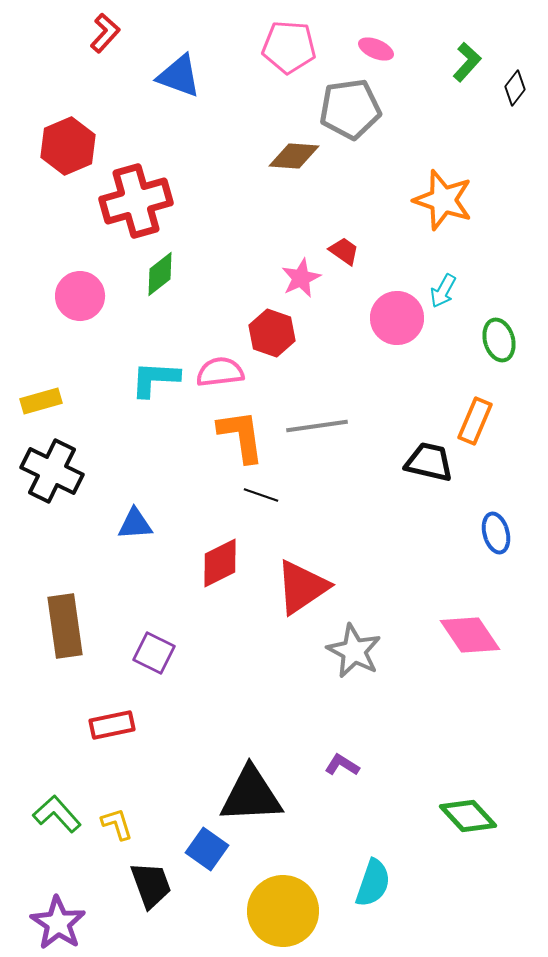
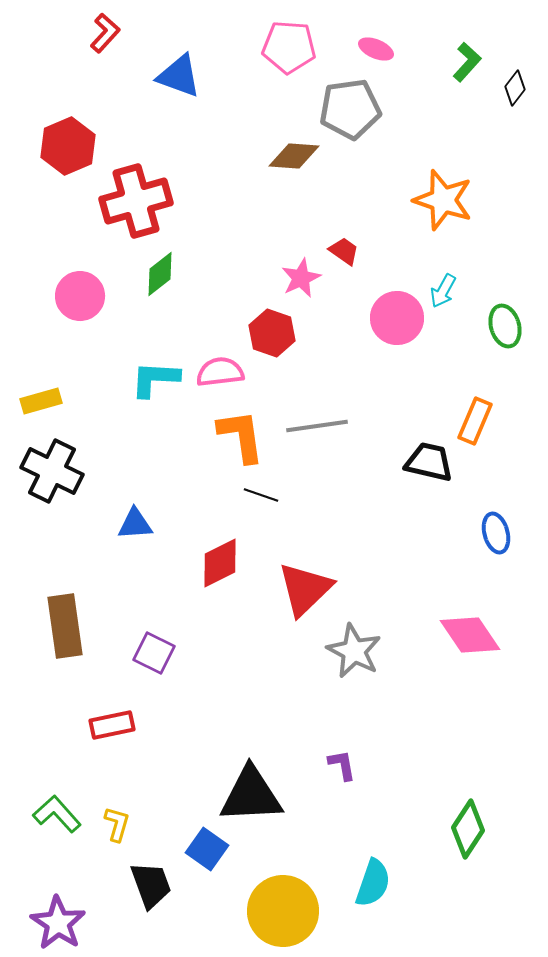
green ellipse at (499, 340): moved 6 px right, 14 px up
red triangle at (302, 587): moved 3 px right, 2 px down; rotated 10 degrees counterclockwise
purple L-shape at (342, 765): rotated 48 degrees clockwise
green diamond at (468, 816): moved 13 px down; rotated 76 degrees clockwise
yellow L-shape at (117, 824): rotated 33 degrees clockwise
